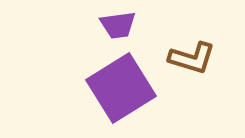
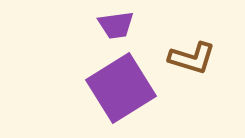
purple trapezoid: moved 2 px left
